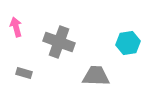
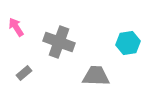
pink arrow: rotated 18 degrees counterclockwise
gray rectangle: rotated 56 degrees counterclockwise
